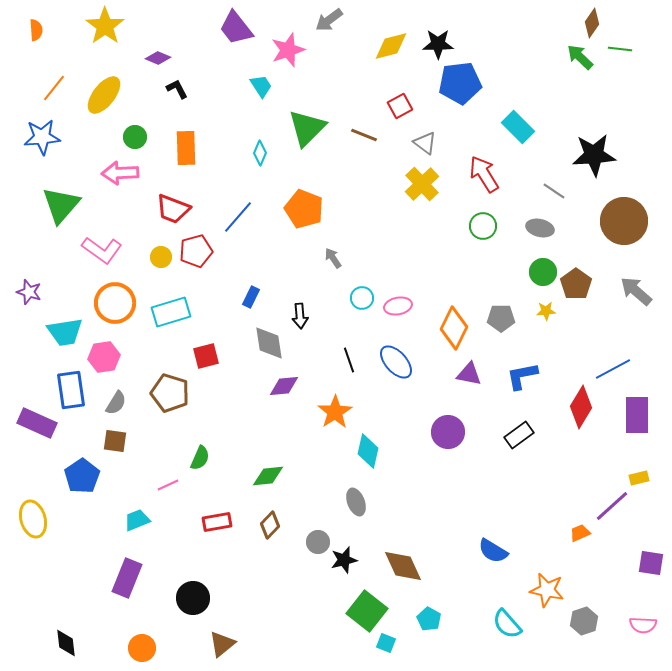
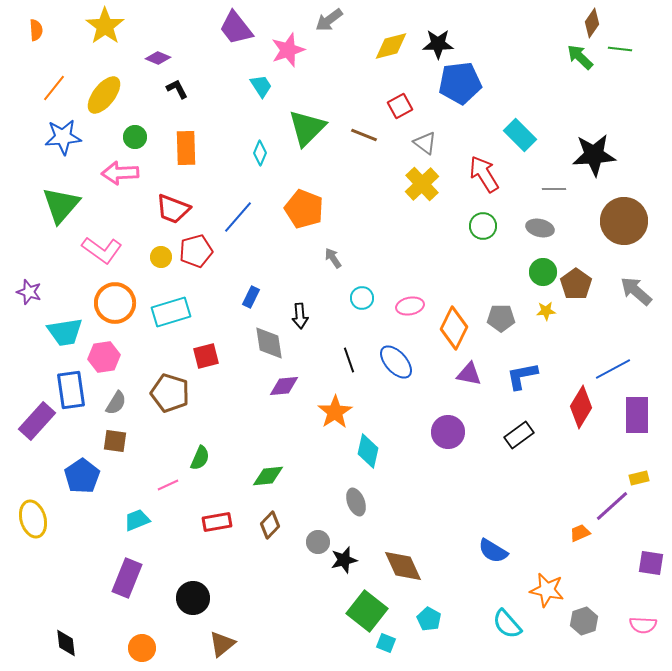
cyan rectangle at (518, 127): moved 2 px right, 8 px down
blue star at (42, 137): moved 21 px right
gray line at (554, 191): moved 2 px up; rotated 35 degrees counterclockwise
pink ellipse at (398, 306): moved 12 px right
purple rectangle at (37, 423): moved 2 px up; rotated 72 degrees counterclockwise
